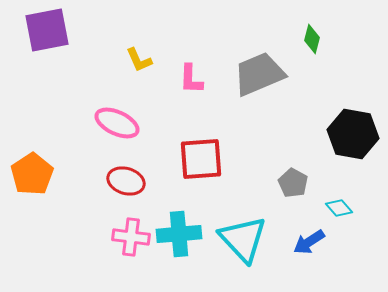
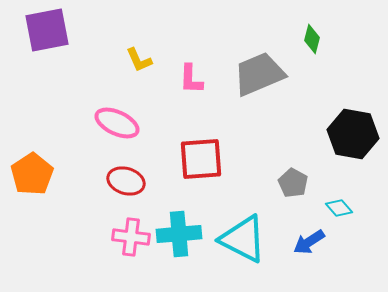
cyan triangle: rotated 20 degrees counterclockwise
